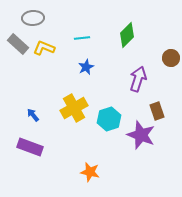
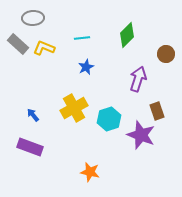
brown circle: moved 5 px left, 4 px up
